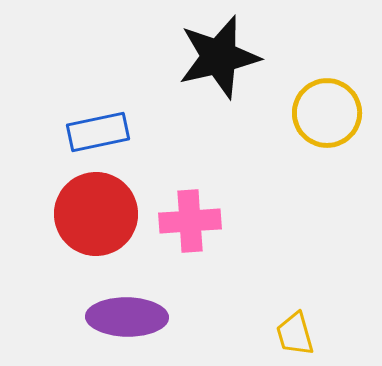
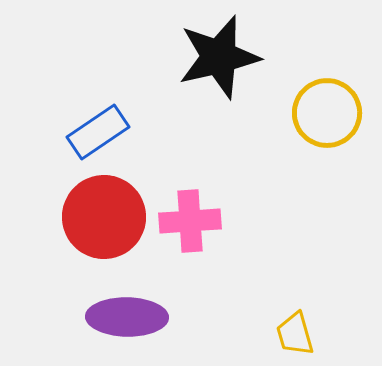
blue rectangle: rotated 22 degrees counterclockwise
red circle: moved 8 px right, 3 px down
